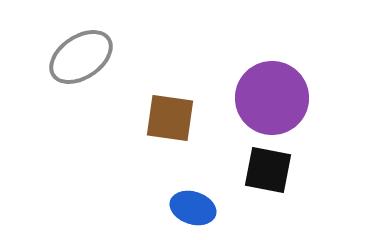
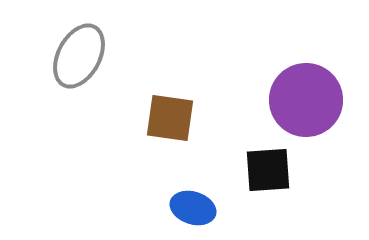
gray ellipse: moved 2 px left, 1 px up; rotated 28 degrees counterclockwise
purple circle: moved 34 px right, 2 px down
black square: rotated 15 degrees counterclockwise
